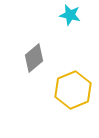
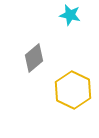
yellow hexagon: rotated 12 degrees counterclockwise
